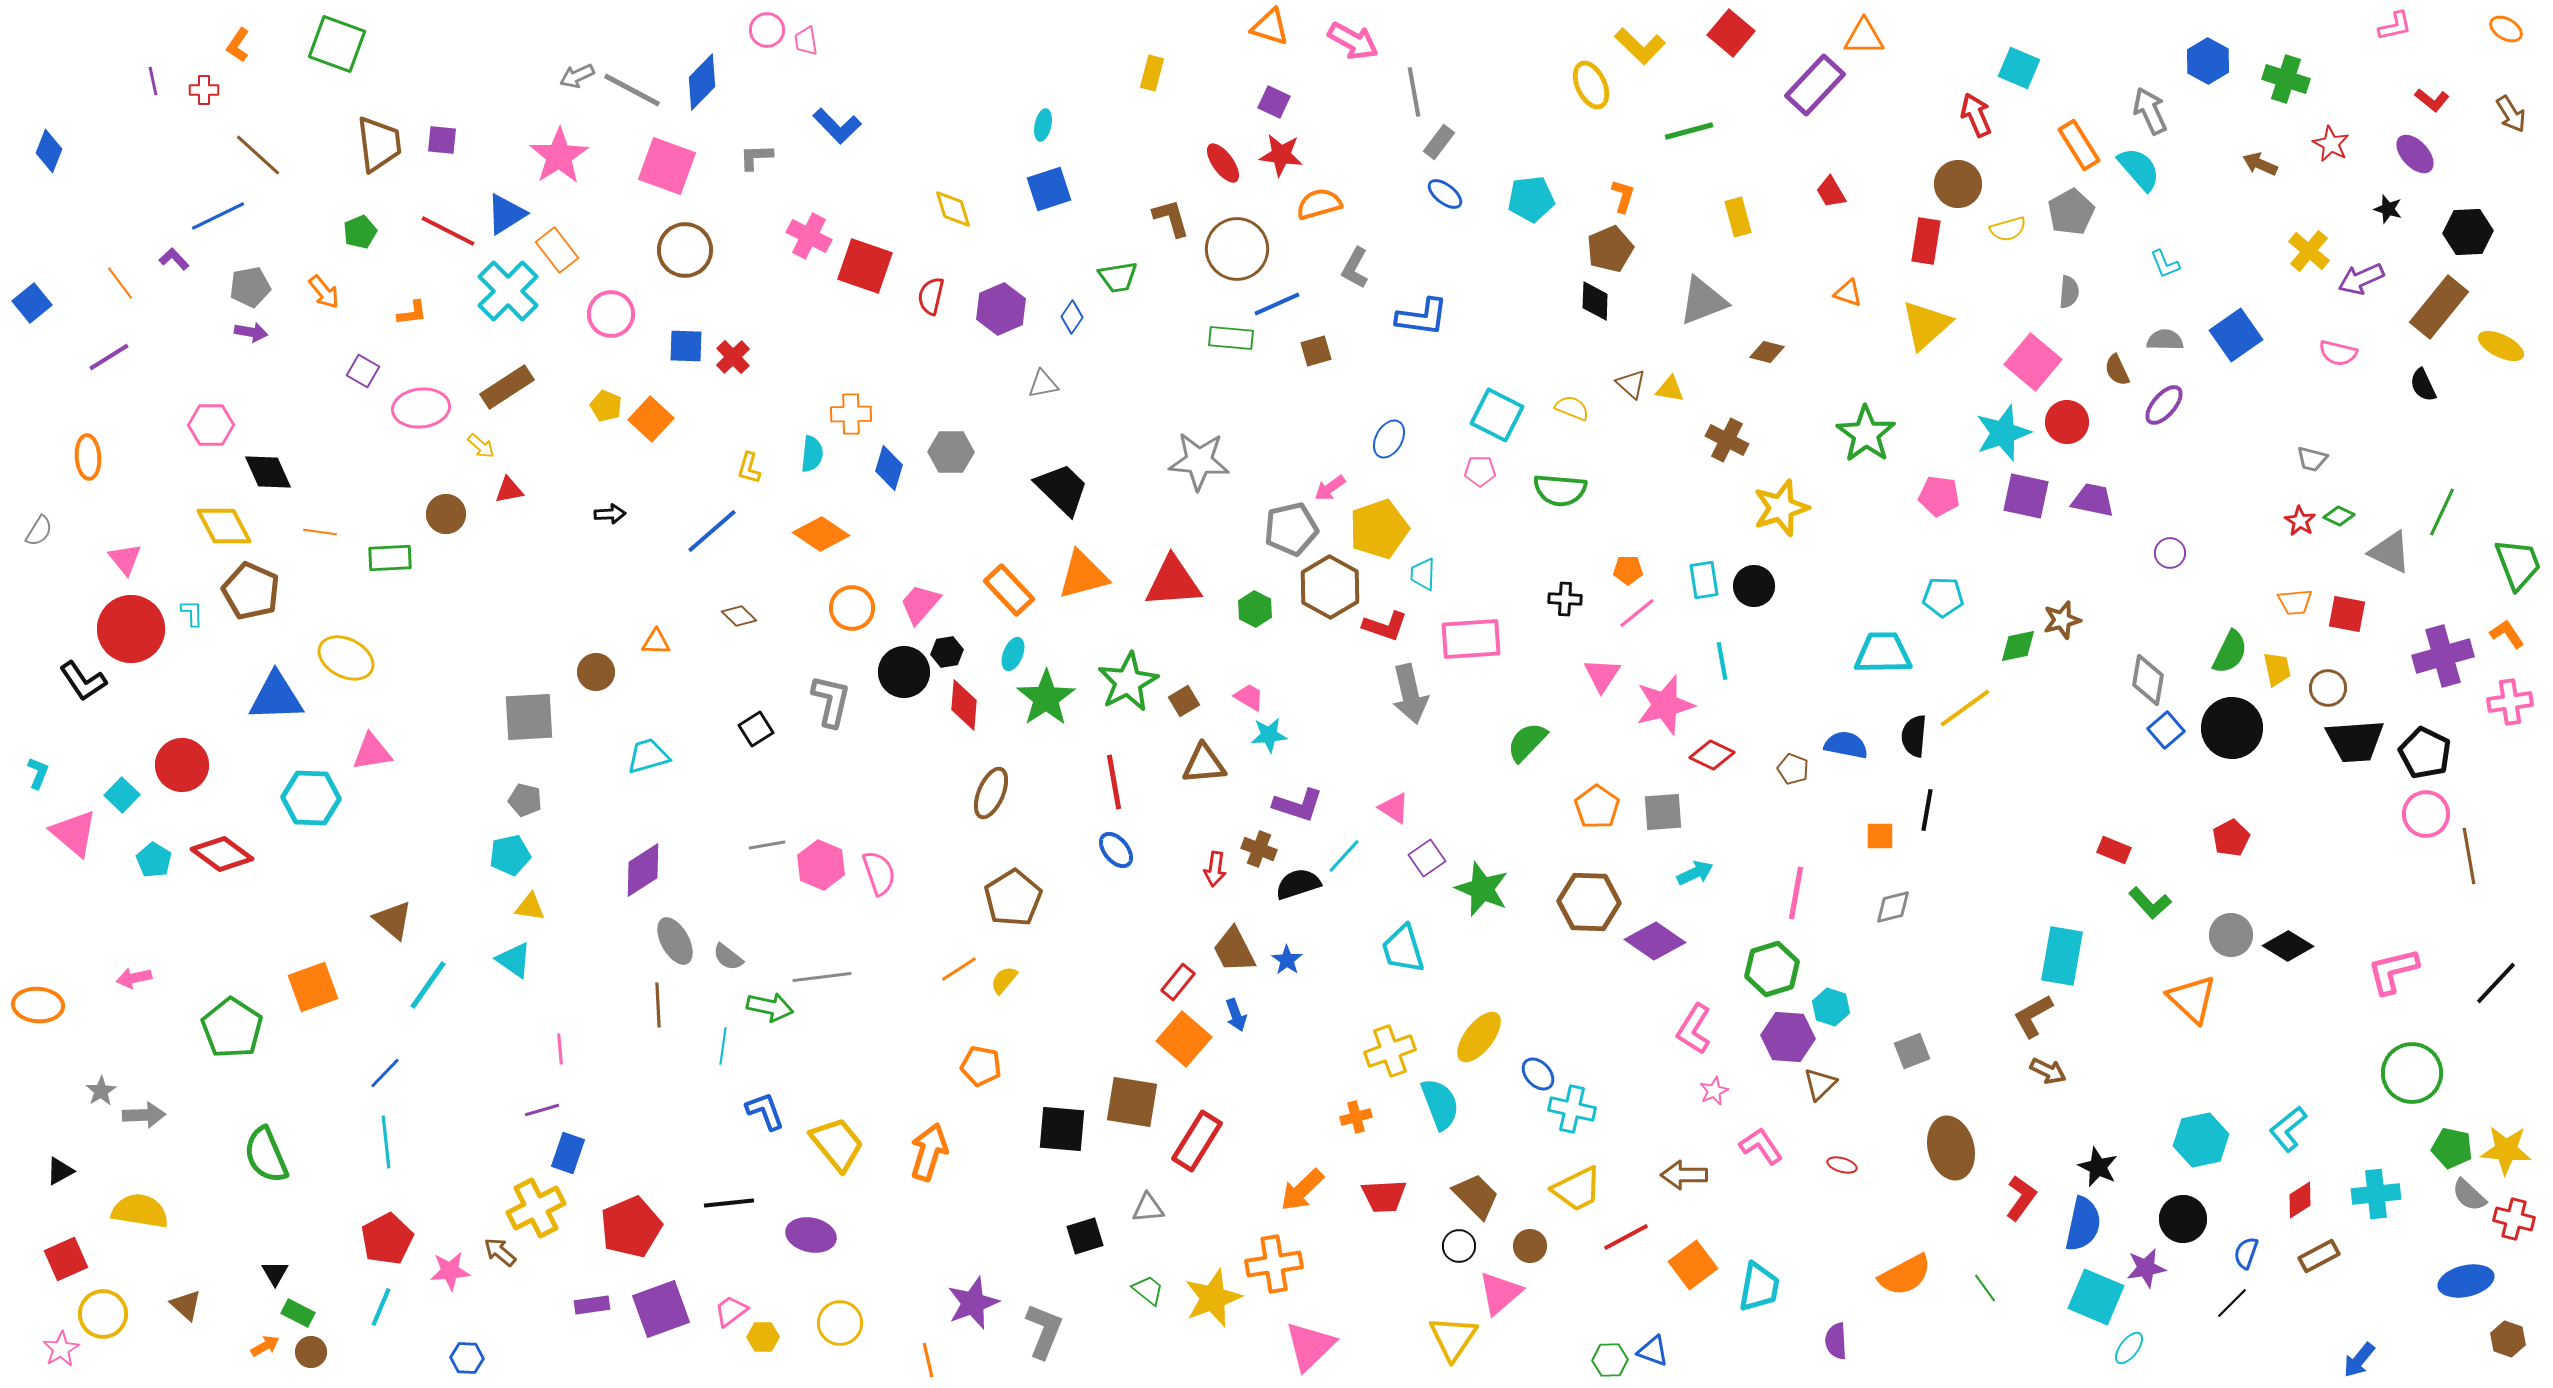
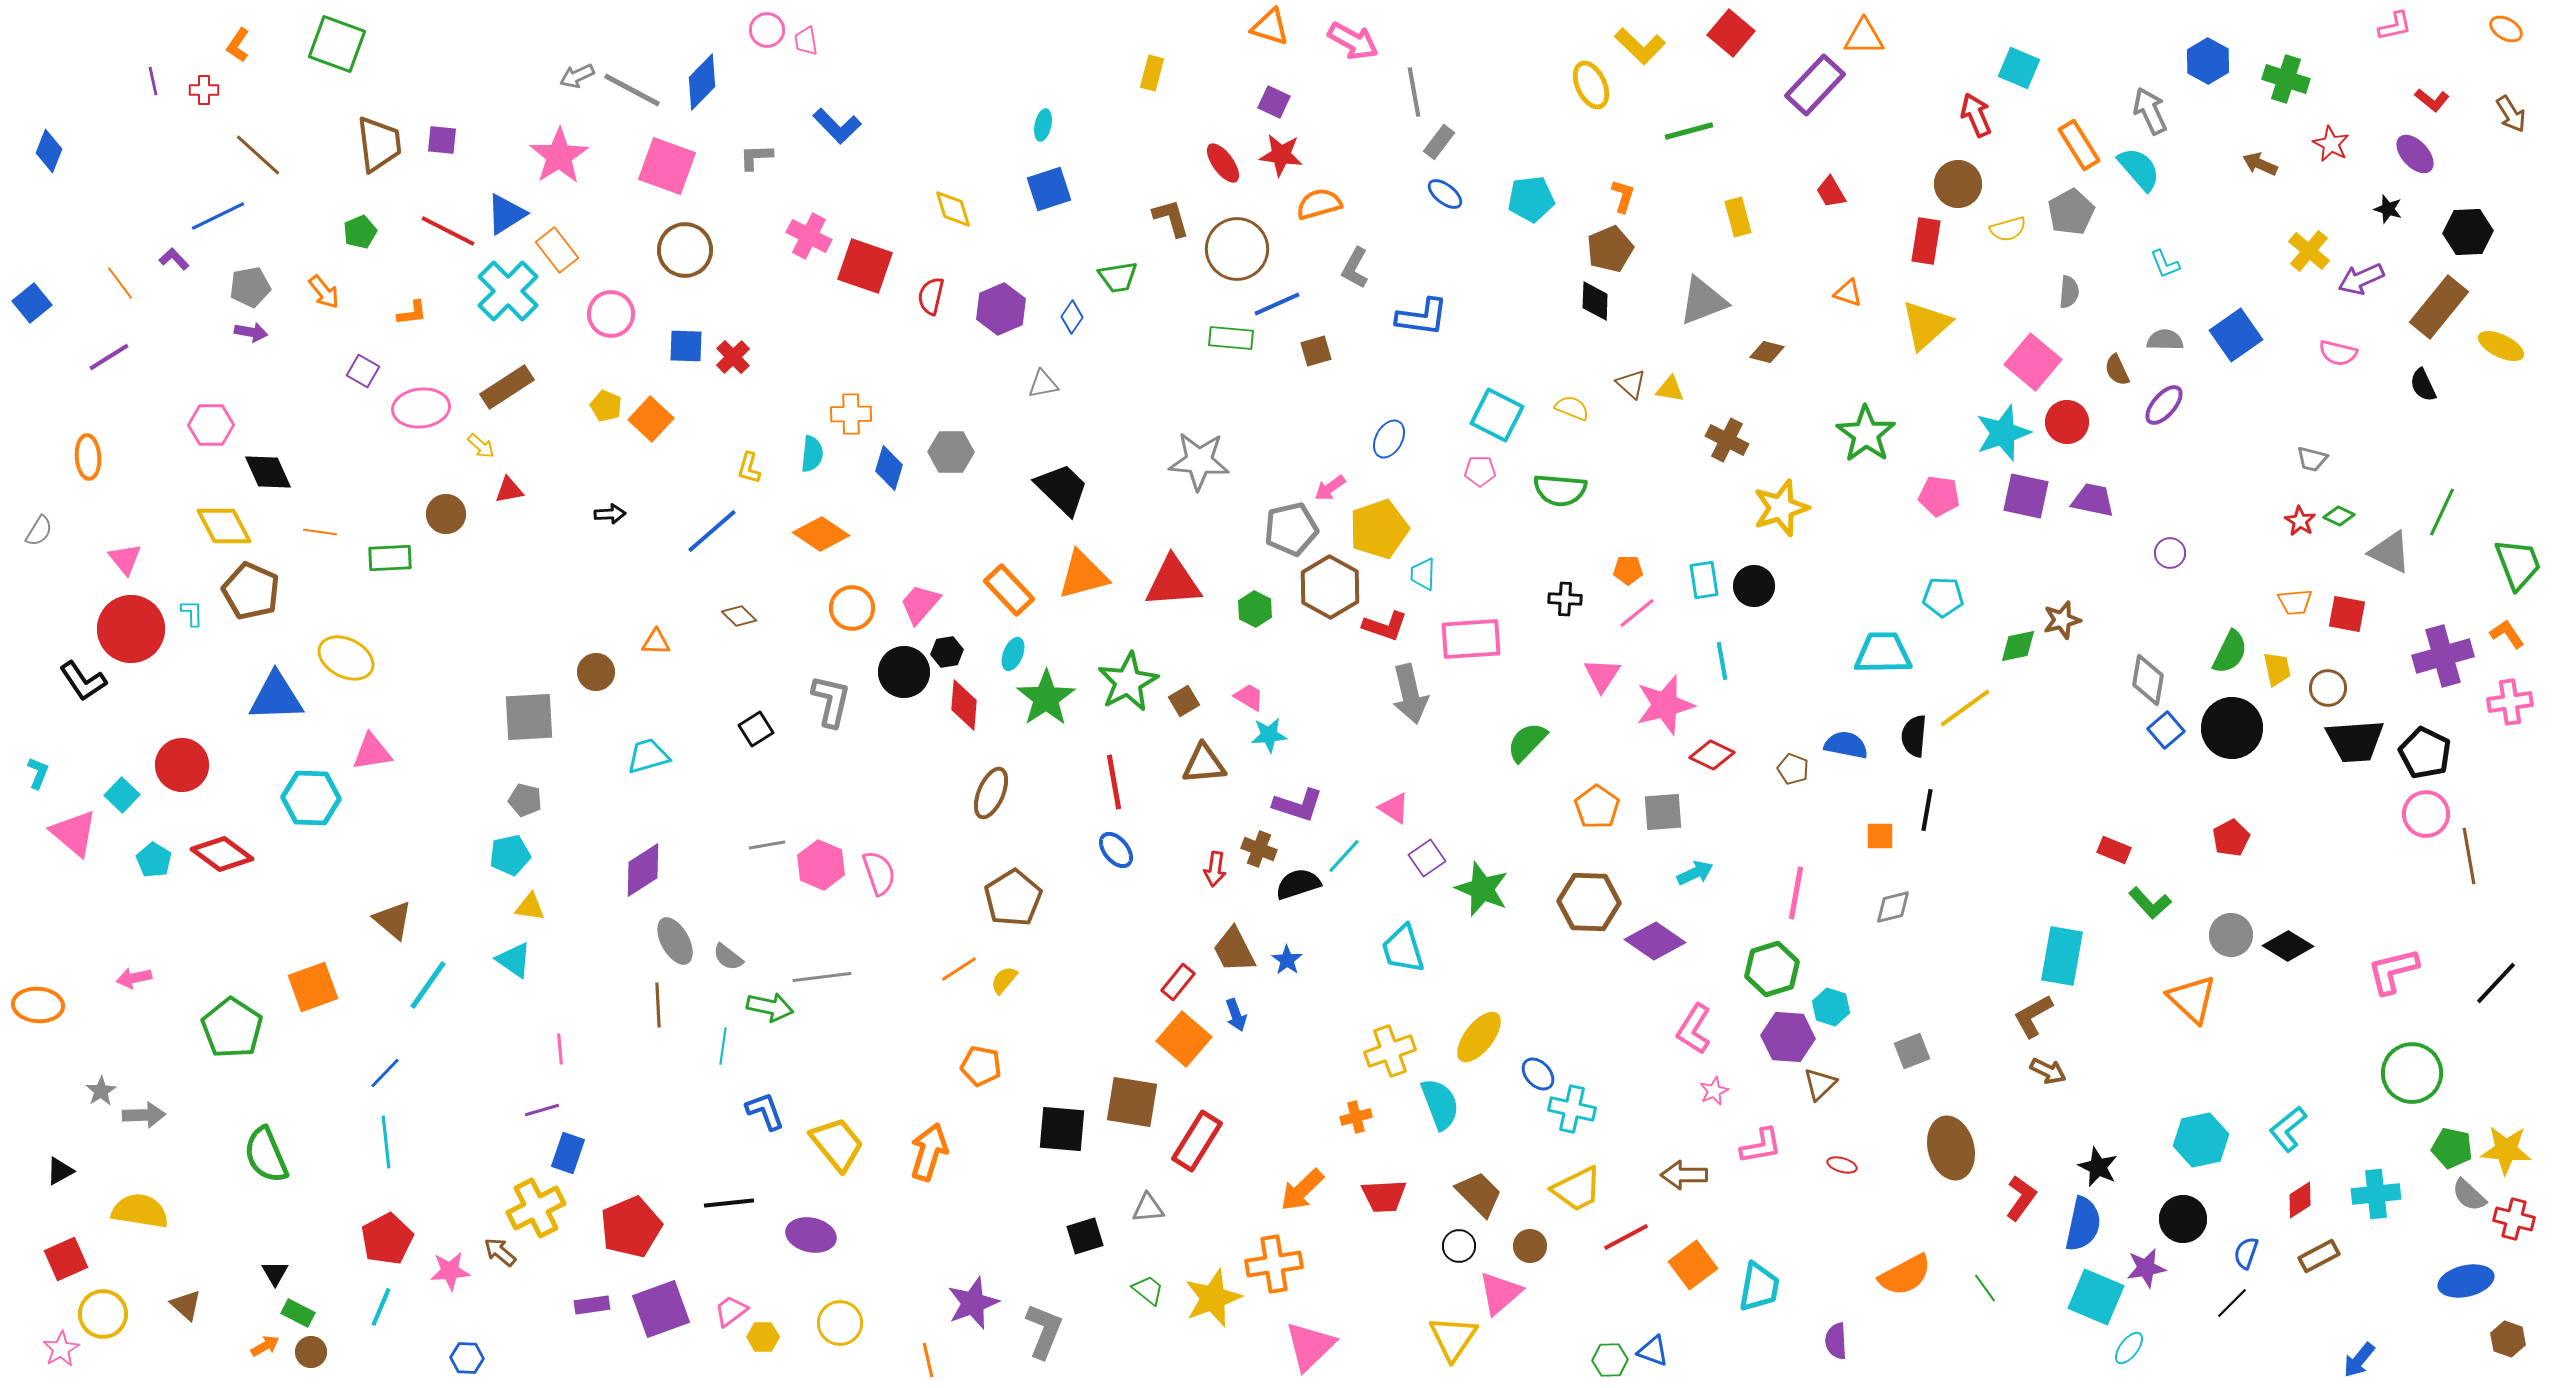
pink L-shape at (1761, 1146): rotated 114 degrees clockwise
brown trapezoid at (1476, 1196): moved 3 px right, 2 px up
